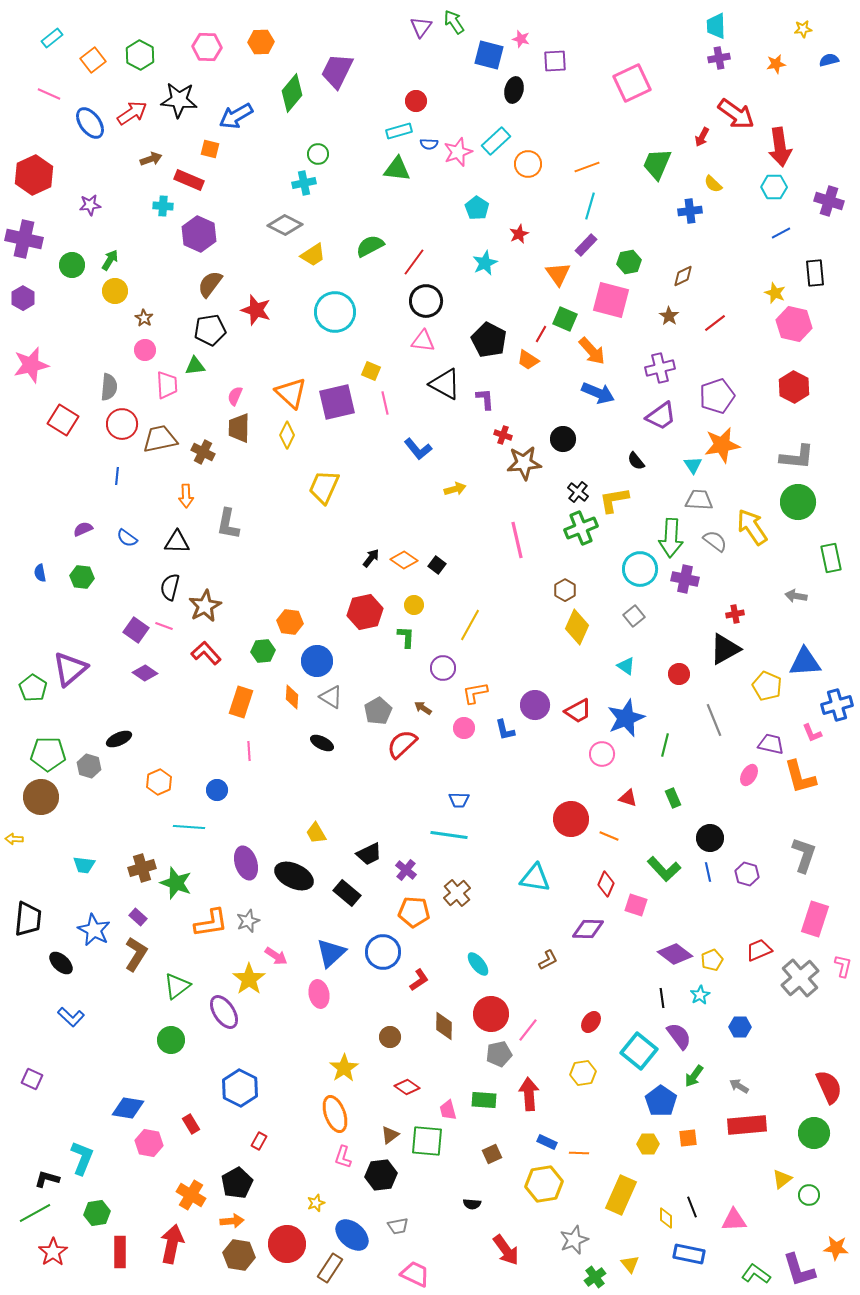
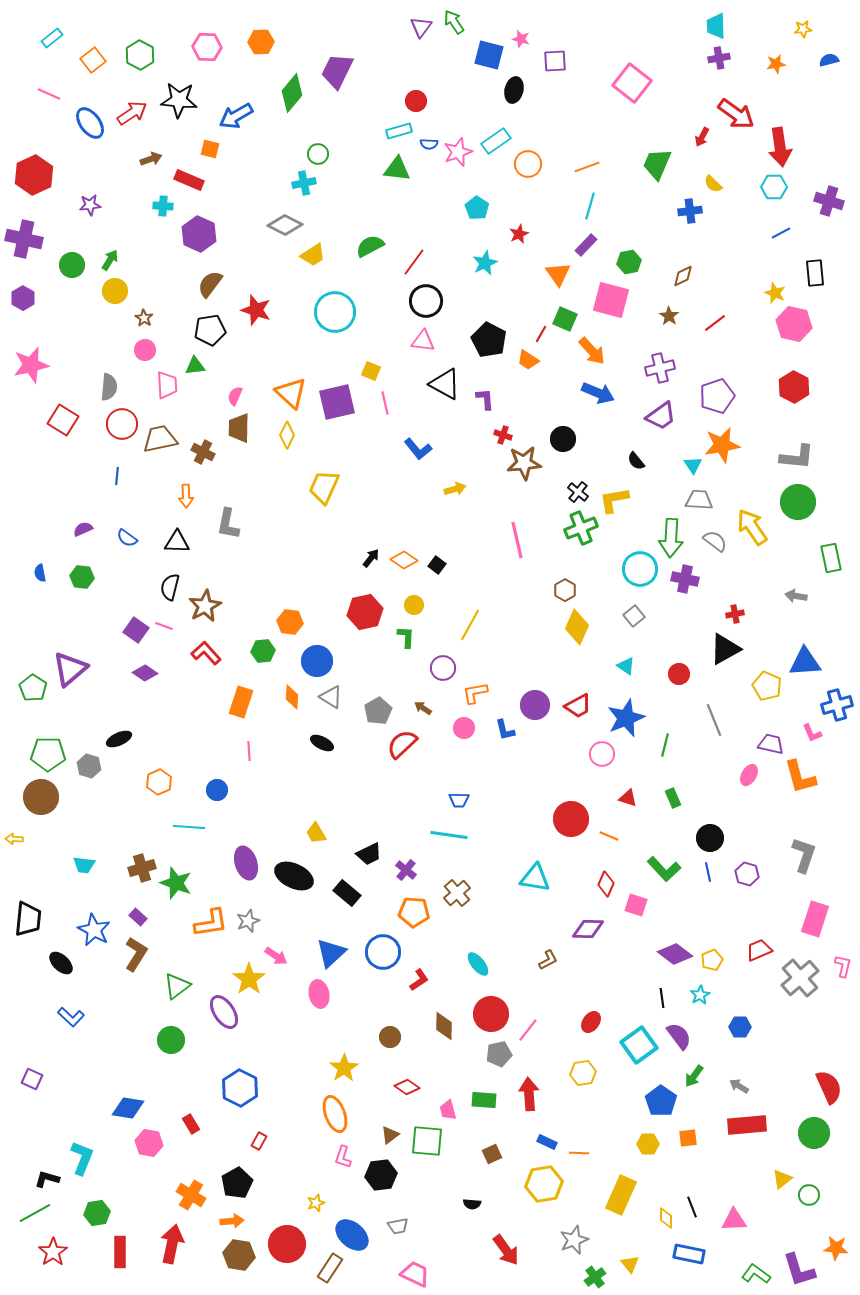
pink square at (632, 83): rotated 27 degrees counterclockwise
cyan rectangle at (496, 141): rotated 8 degrees clockwise
red trapezoid at (578, 711): moved 5 px up
cyan square at (639, 1051): moved 6 px up; rotated 15 degrees clockwise
